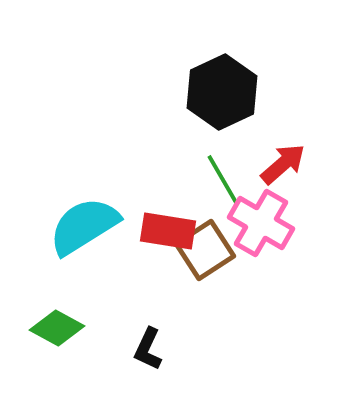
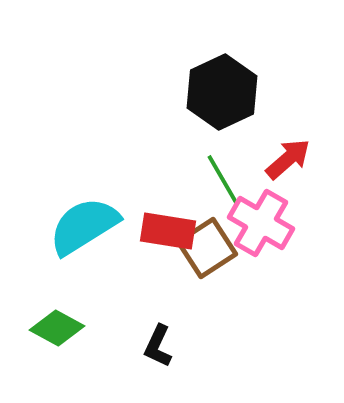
red arrow: moved 5 px right, 5 px up
brown square: moved 2 px right, 2 px up
black L-shape: moved 10 px right, 3 px up
